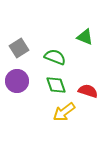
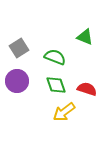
red semicircle: moved 1 px left, 2 px up
